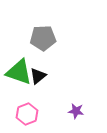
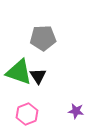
black triangle: rotated 24 degrees counterclockwise
